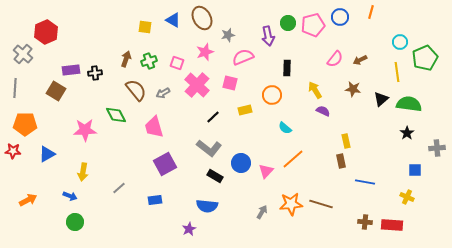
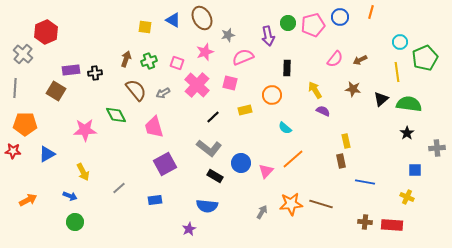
yellow arrow at (83, 172): rotated 36 degrees counterclockwise
